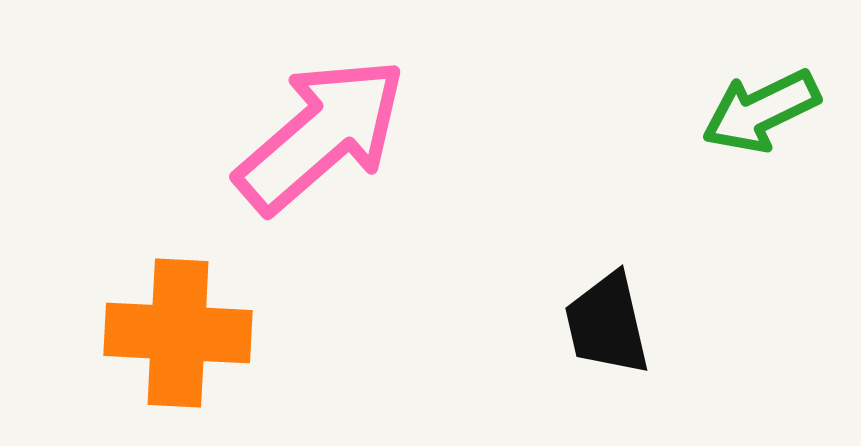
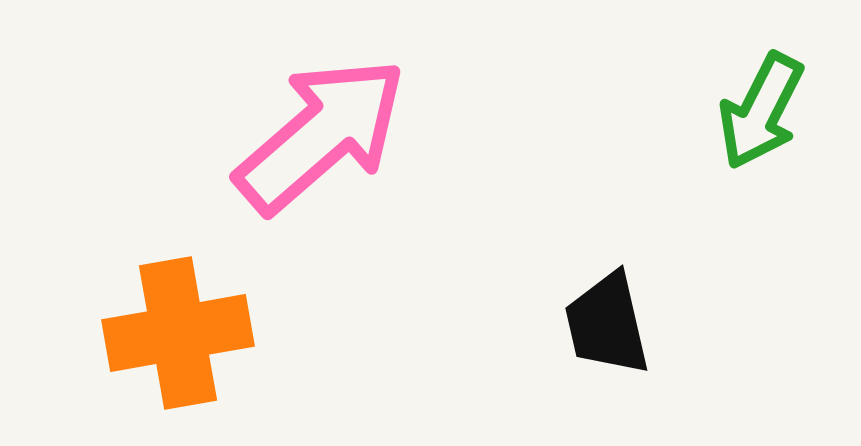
green arrow: rotated 37 degrees counterclockwise
orange cross: rotated 13 degrees counterclockwise
